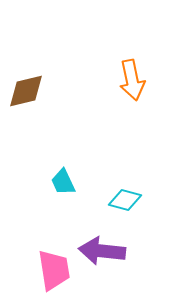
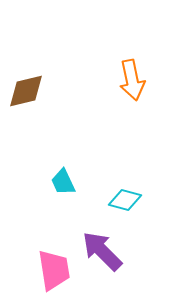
purple arrow: rotated 39 degrees clockwise
